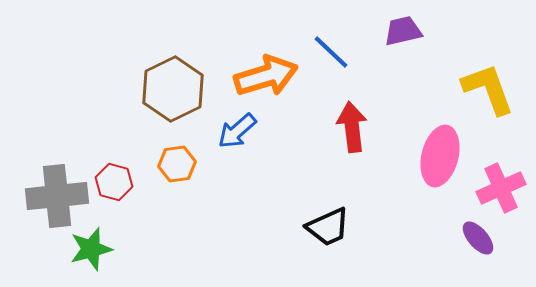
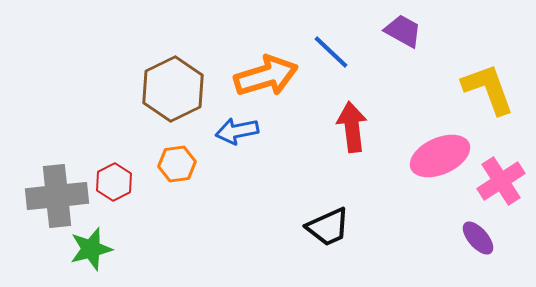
purple trapezoid: rotated 42 degrees clockwise
blue arrow: rotated 30 degrees clockwise
pink ellipse: rotated 52 degrees clockwise
red hexagon: rotated 18 degrees clockwise
pink cross: moved 7 px up; rotated 9 degrees counterclockwise
